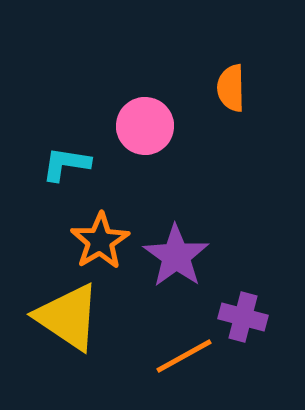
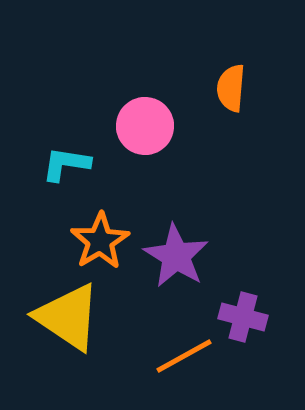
orange semicircle: rotated 6 degrees clockwise
purple star: rotated 4 degrees counterclockwise
